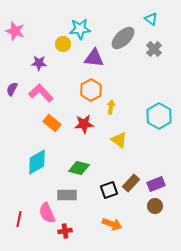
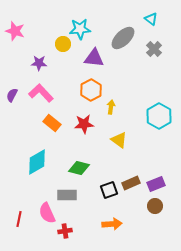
purple semicircle: moved 6 px down
brown rectangle: rotated 24 degrees clockwise
orange arrow: rotated 24 degrees counterclockwise
